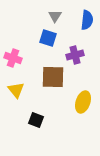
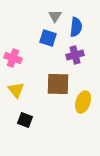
blue semicircle: moved 11 px left, 7 px down
brown square: moved 5 px right, 7 px down
black square: moved 11 px left
